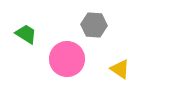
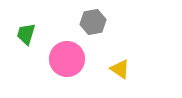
gray hexagon: moved 1 px left, 3 px up; rotated 15 degrees counterclockwise
green trapezoid: rotated 105 degrees counterclockwise
